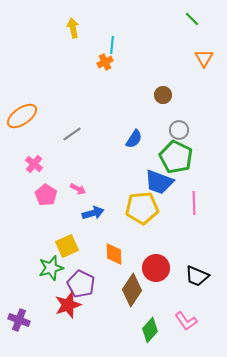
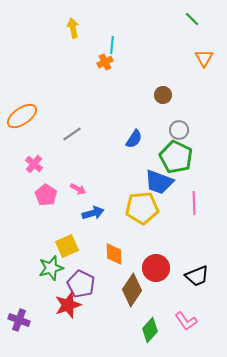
black trapezoid: rotated 45 degrees counterclockwise
